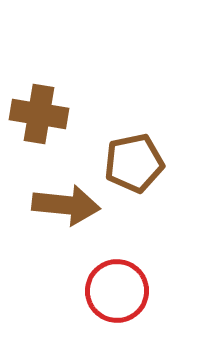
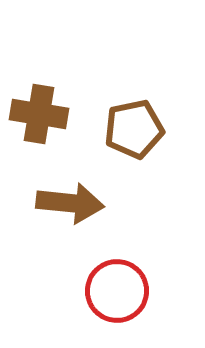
brown pentagon: moved 34 px up
brown arrow: moved 4 px right, 2 px up
